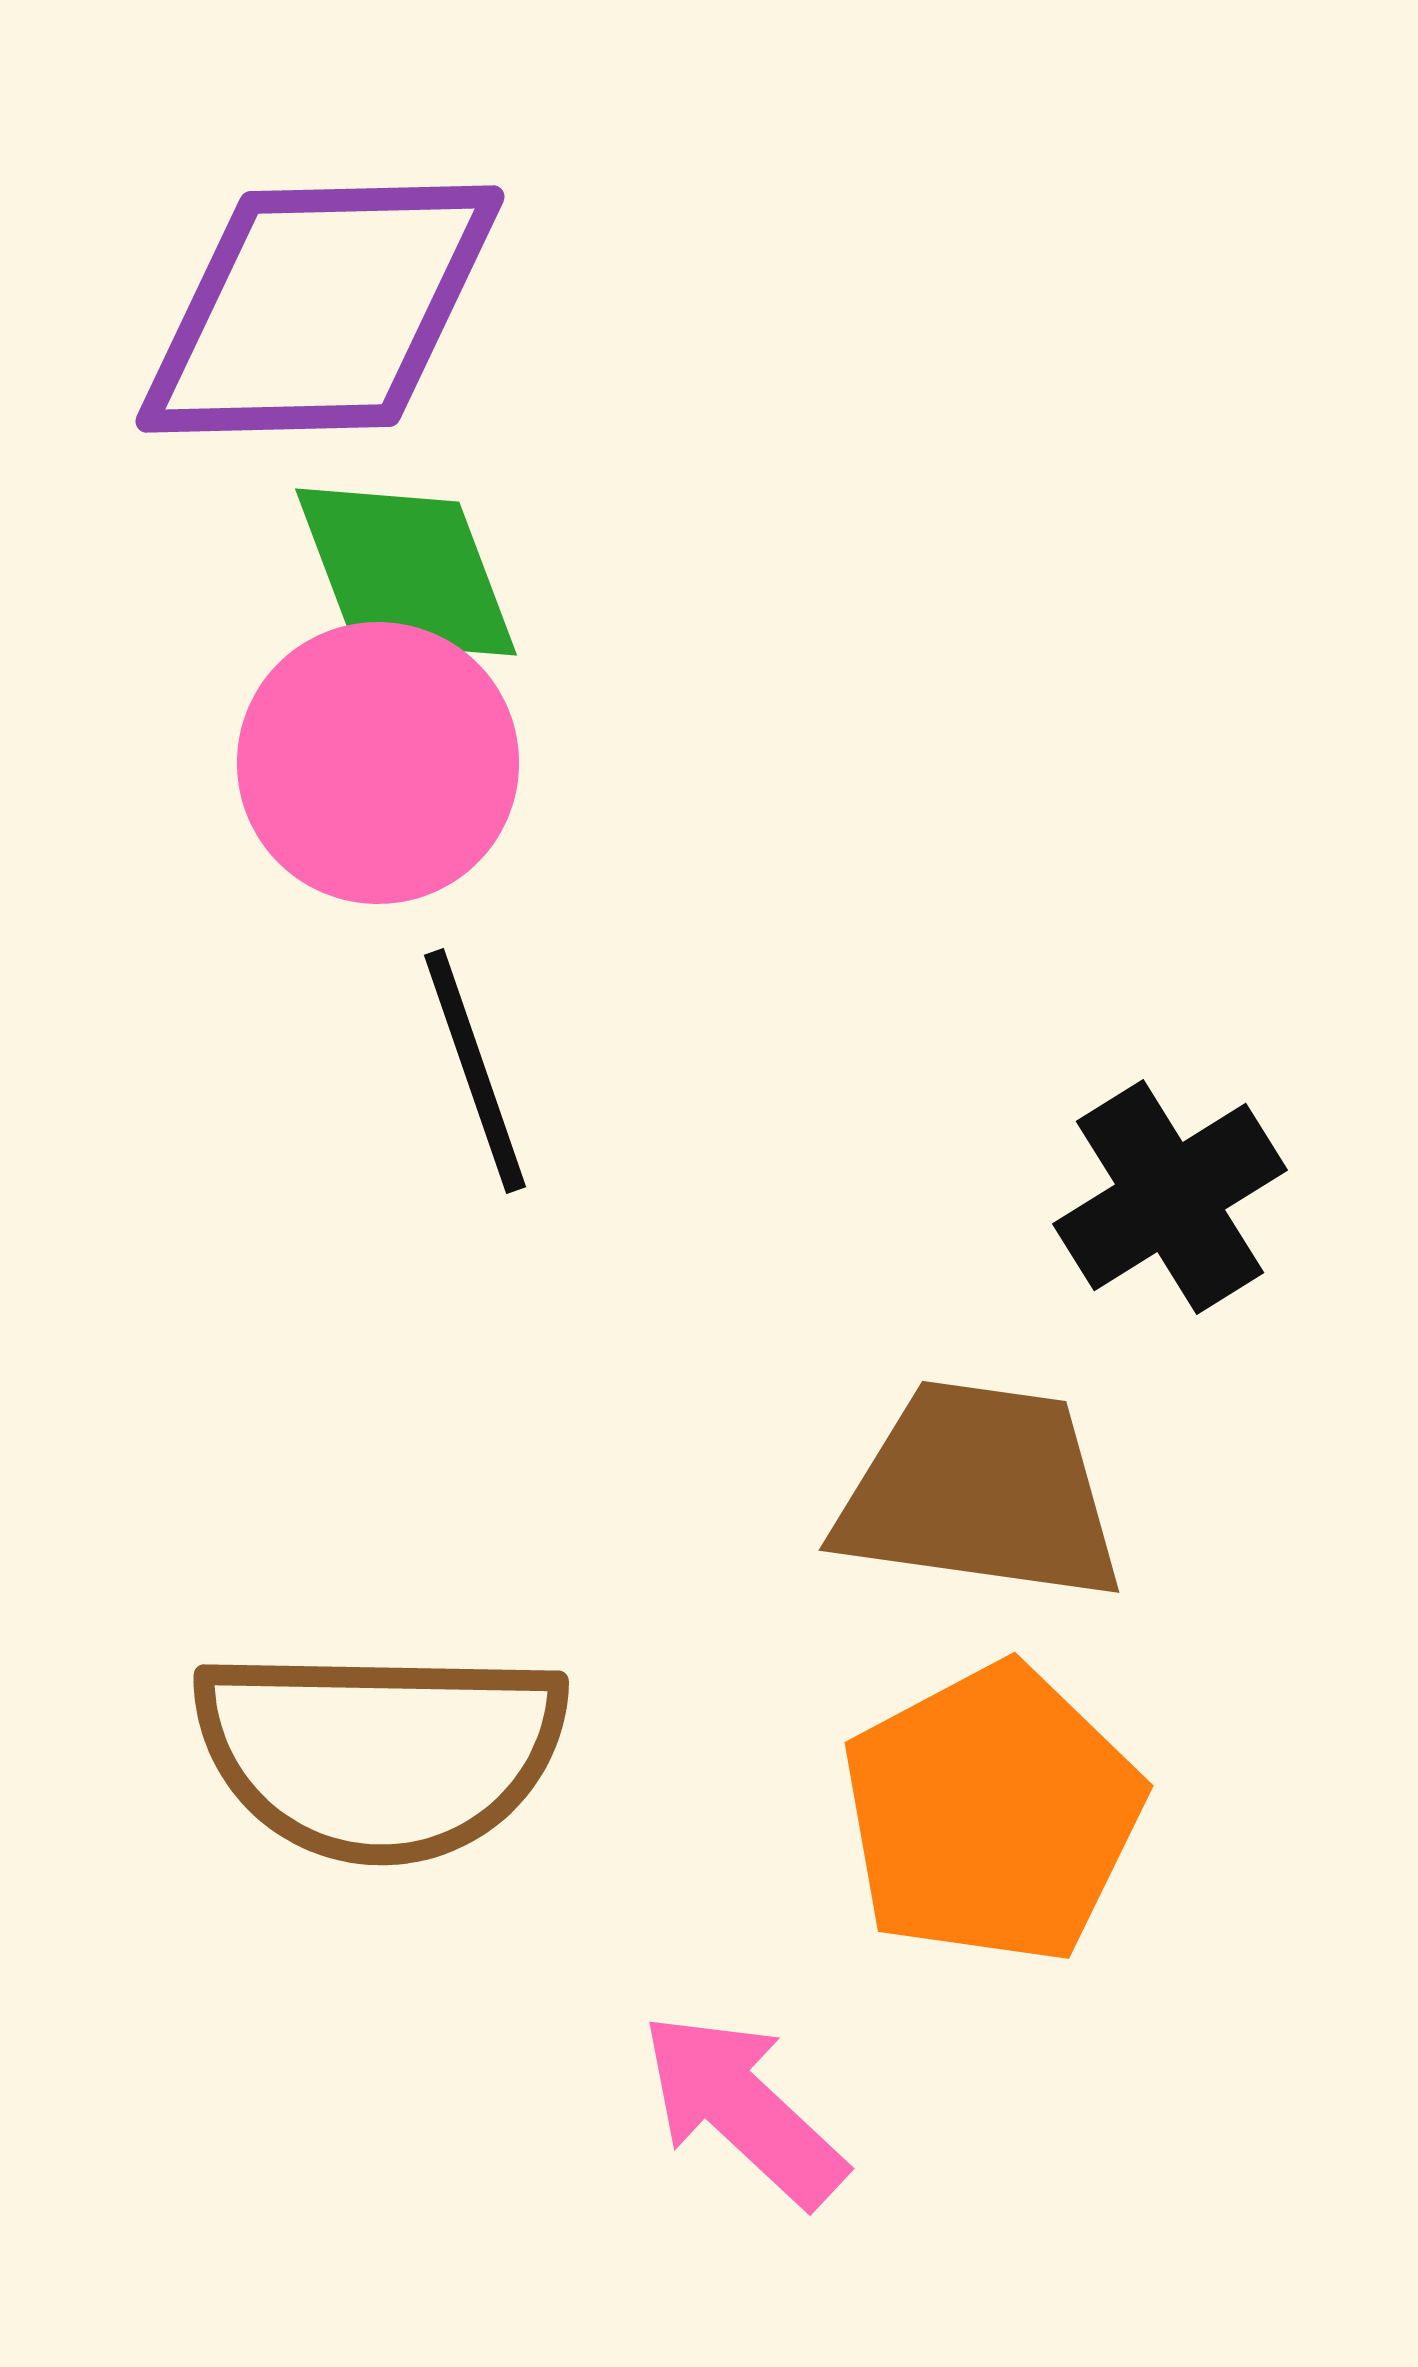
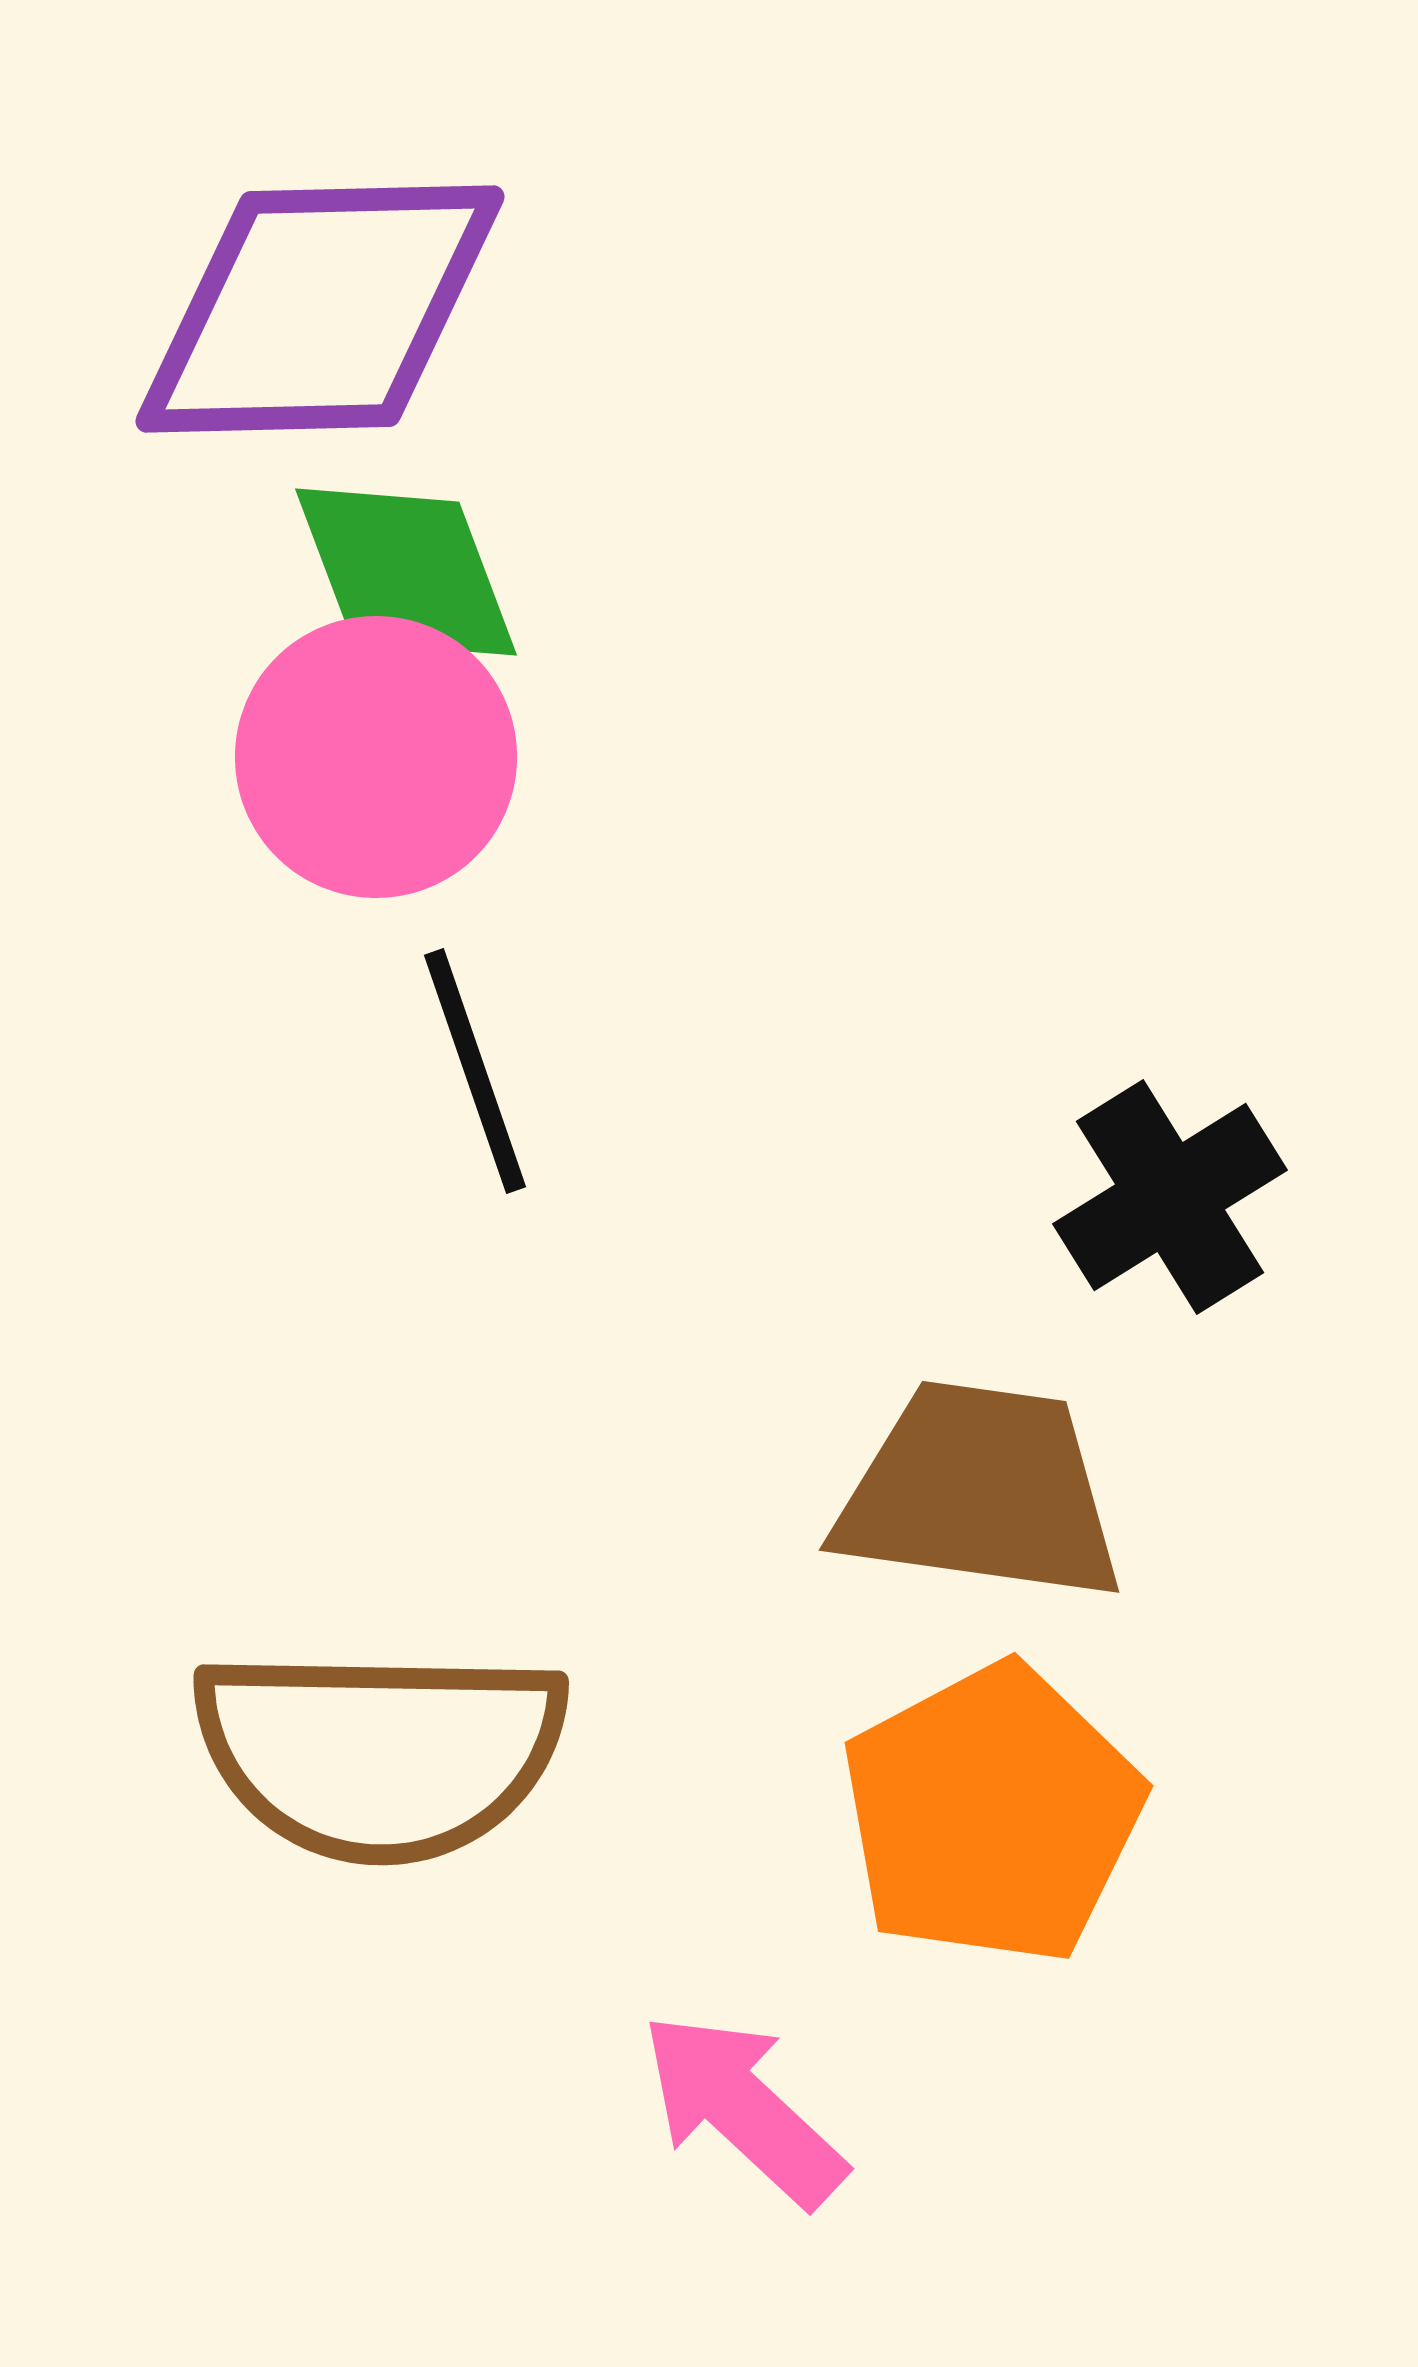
pink circle: moved 2 px left, 6 px up
